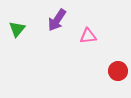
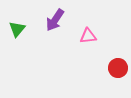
purple arrow: moved 2 px left
red circle: moved 3 px up
